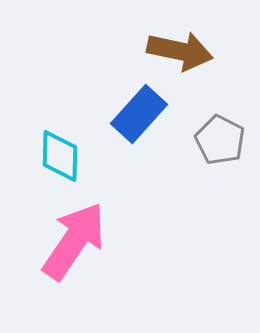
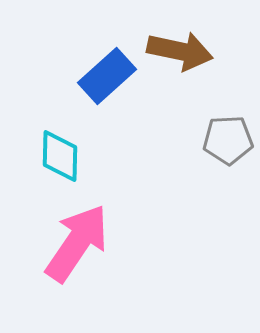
blue rectangle: moved 32 px left, 38 px up; rotated 6 degrees clockwise
gray pentagon: moved 8 px right; rotated 30 degrees counterclockwise
pink arrow: moved 3 px right, 2 px down
